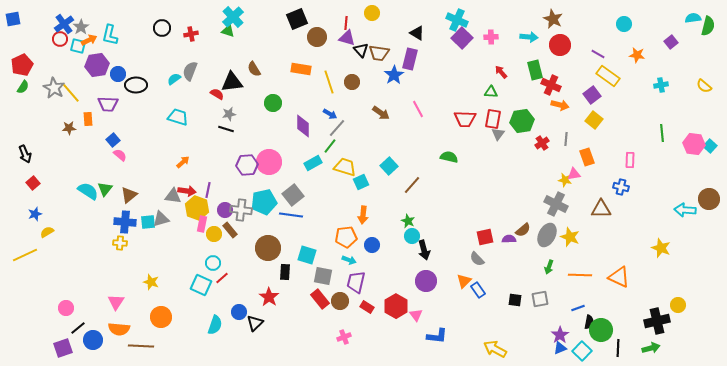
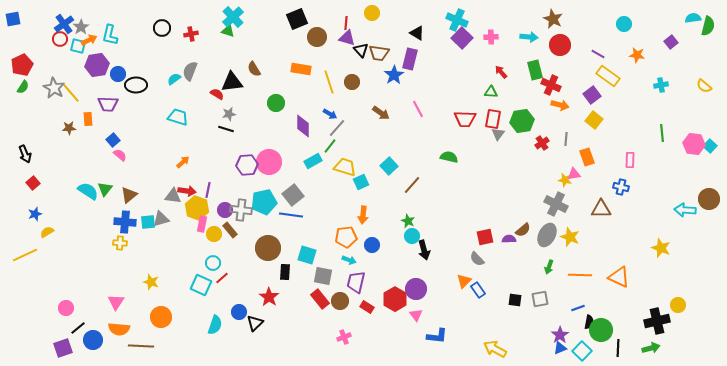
green circle at (273, 103): moved 3 px right
cyan rectangle at (313, 163): moved 2 px up
purple circle at (426, 281): moved 10 px left, 8 px down
red hexagon at (396, 306): moved 1 px left, 7 px up
